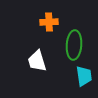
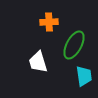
green ellipse: rotated 24 degrees clockwise
white trapezoid: moved 1 px right, 1 px down
